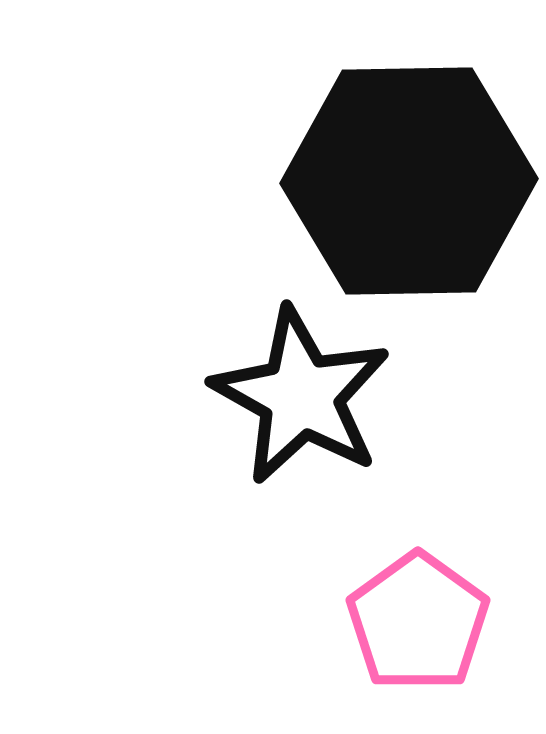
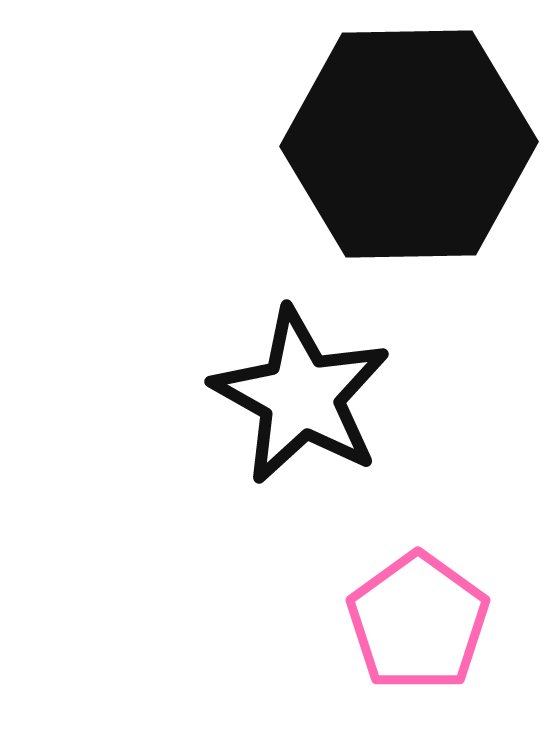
black hexagon: moved 37 px up
